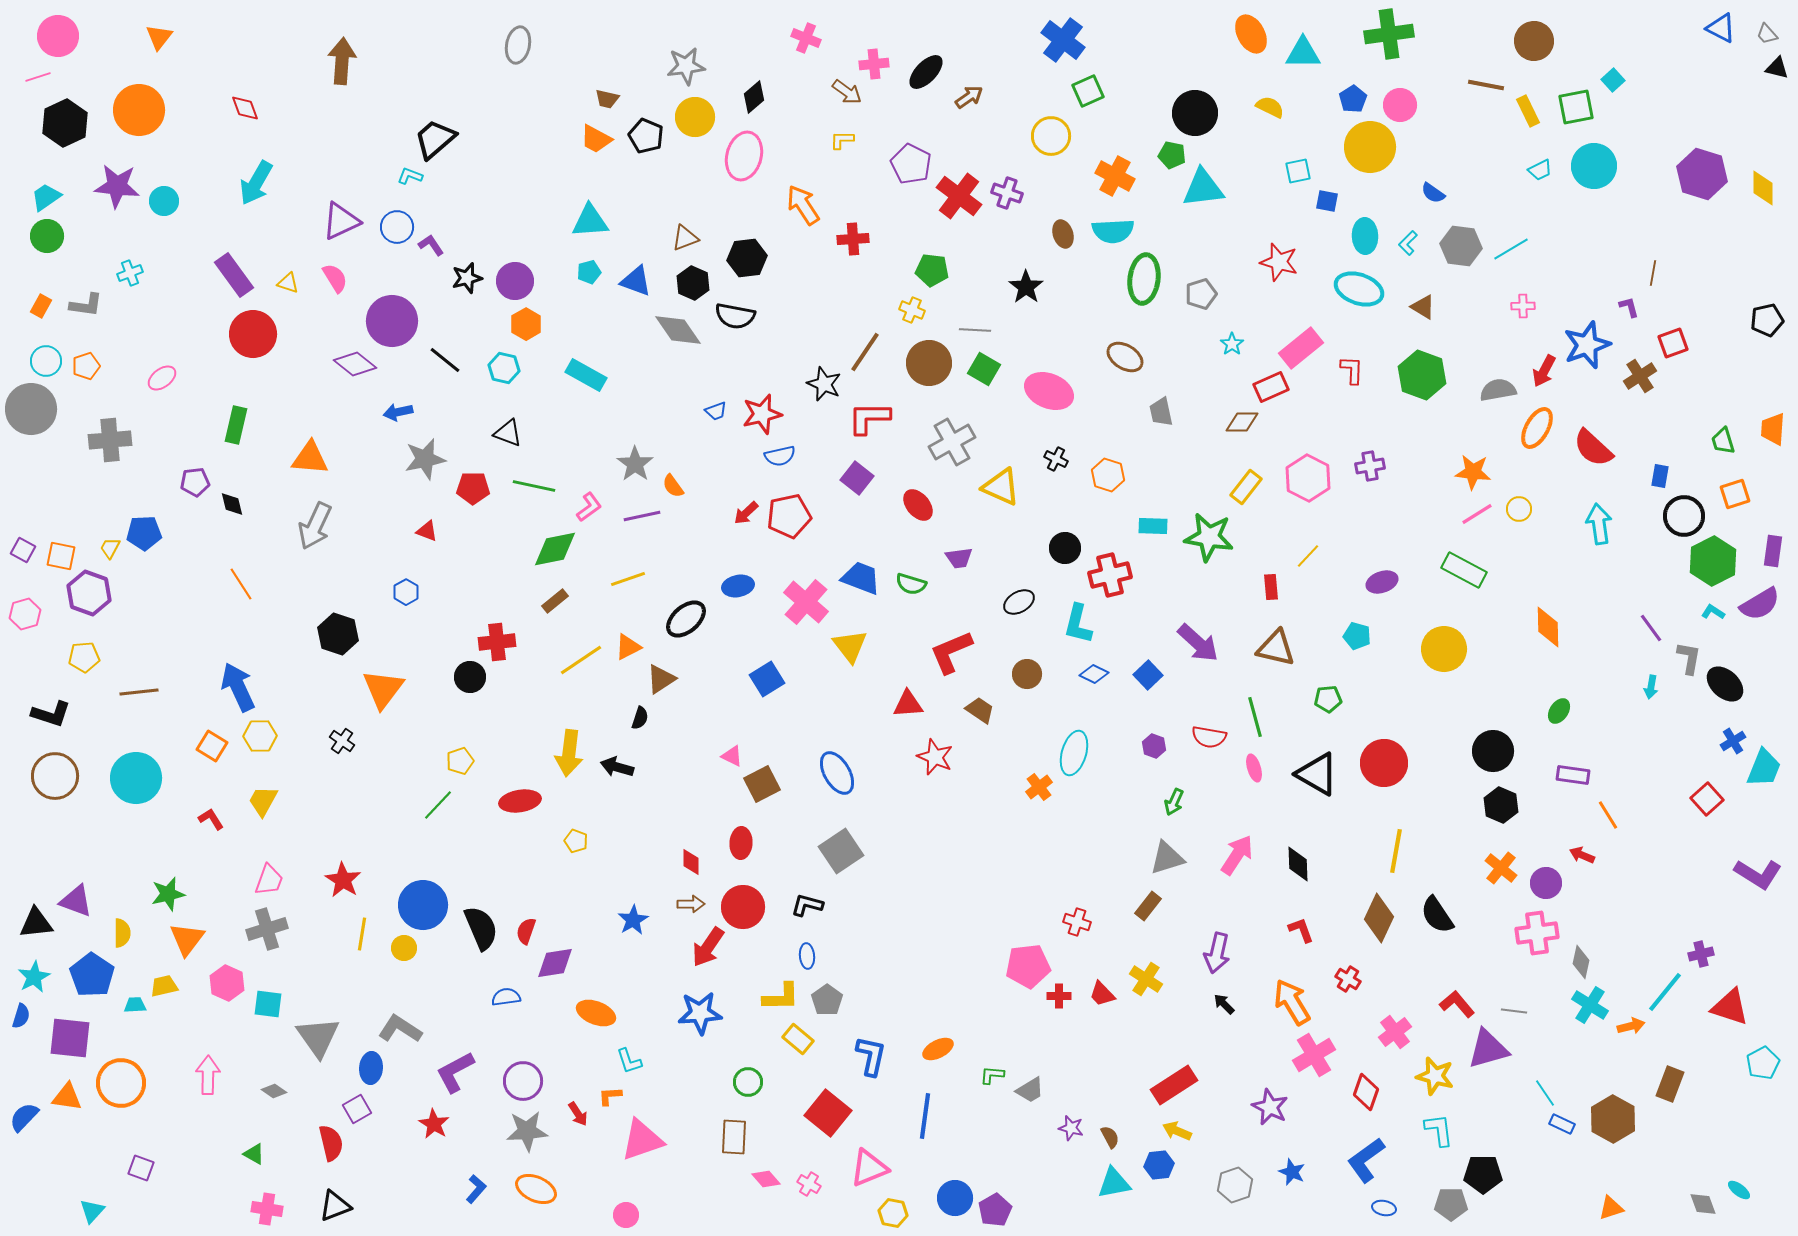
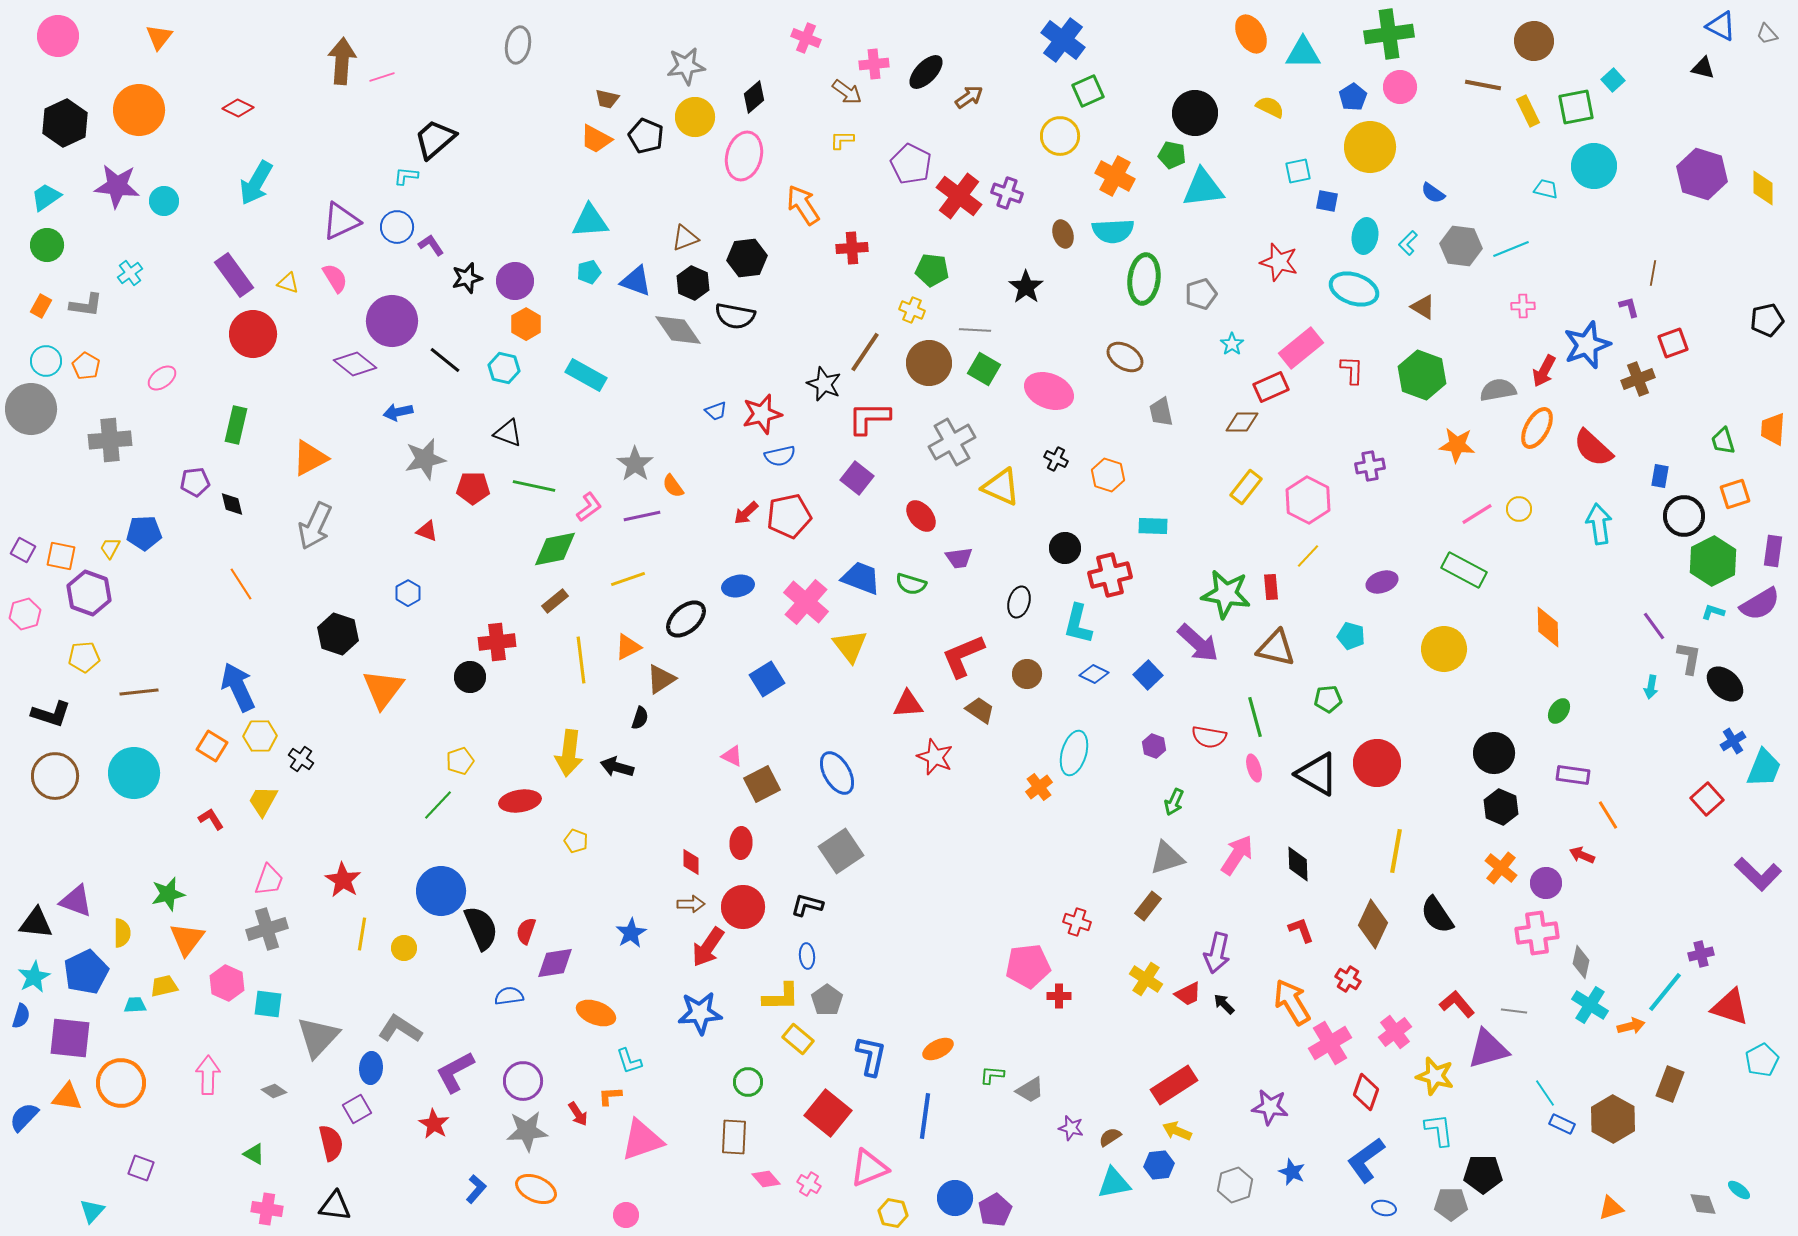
blue triangle at (1721, 28): moved 2 px up
black triangle at (1777, 68): moved 74 px left
pink line at (38, 77): moved 344 px right
brown line at (1486, 85): moved 3 px left
blue pentagon at (1353, 99): moved 2 px up
pink circle at (1400, 105): moved 18 px up
red diamond at (245, 108): moved 7 px left; rotated 44 degrees counterclockwise
yellow circle at (1051, 136): moved 9 px right
cyan trapezoid at (1540, 170): moved 6 px right, 19 px down; rotated 140 degrees counterclockwise
cyan L-shape at (410, 176): moved 4 px left; rotated 15 degrees counterclockwise
green circle at (47, 236): moved 9 px down
cyan ellipse at (1365, 236): rotated 12 degrees clockwise
red cross at (853, 239): moved 1 px left, 9 px down
cyan line at (1511, 249): rotated 9 degrees clockwise
cyan cross at (130, 273): rotated 15 degrees counterclockwise
cyan ellipse at (1359, 289): moved 5 px left
orange pentagon at (86, 366): rotated 24 degrees counterclockwise
brown cross at (1640, 376): moved 2 px left, 3 px down; rotated 12 degrees clockwise
orange triangle at (310, 458): rotated 33 degrees counterclockwise
orange star at (1473, 472): moved 16 px left, 27 px up
pink hexagon at (1308, 478): moved 22 px down
red ellipse at (918, 505): moved 3 px right, 11 px down
green star at (1209, 537): moved 17 px right, 57 px down
blue hexagon at (406, 592): moved 2 px right, 1 px down
black ellipse at (1019, 602): rotated 44 degrees counterclockwise
cyan L-shape at (1713, 612): rotated 15 degrees counterclockwise
purple line at (1651, 628): moved 3 px right, 2 px up
cyan pentagon at (1357, 636): moved 6 px left
red L-shape at (951, 652): moved 12 px right, 4 px down
yellow line at (581, 660): rotated 63 degrees counterclockwise
black cross at (342, 741): moved 41 px left, 18 px down
black circle at (1493, 751): moved 1 px right, 2 px down
red circle at (1384, 763): moved 7 px left
cyan circle at (136, 778): moved 2 px left, 5 px up
black hexagon at (1501, 805): moved 2 px down
purple L-shape at (1758, 874): rotated 12 degrees clockwise
blue circle at (423, 905): moved 18 px right, 14 px up
brown diamond at (1379, 918): moved 6 px left, 6 px down
blue star at (633, 920): moved 2 px left, 13 px down
black triangle at (36, 923): rotated 12 degrees clockwise
blue pentagon at (92, 975): moved 6 px left, 3 px up; rotated 12 degrees clockwise
red trapezoid at (1102, 994): moved 86 px right; rotated 72 degrees counterclockwise
blue semicircle at (506, 997): moved 3 px right, 1 px up
gray triangle at (318, 1037): rotated 18 degrees clockwise
pink cross at (1314, 1055): moved 16 px right, 12 px up
cyan pentagon at (1763, 1063): moved 1 px left, 3 px up
purple star at (1270, 1107): rotated 18 degrees counterclockwise
brown semicircle at (1110, 1137): rotated 95 degrees counterclockwise
black triangle at (335, 1206): rotated 28 degrees clockwise
